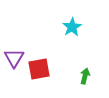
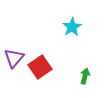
purple triangle: rotated 10 degrees clockwise
red square: moved 1 px right, 2 px up; rotated 25 degrees counterclockwise
